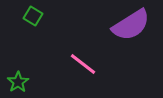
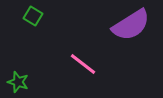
green star: rotated 20 degrees counterclockwise
